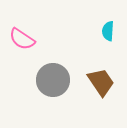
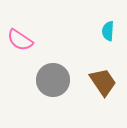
pink semicircle: moved 2 px left, 1 px down
brown trapezoid: moved 2 px right
